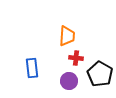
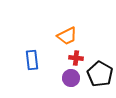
orange trapezoid: rotated 60 degrees clockwise
blue rectangle: moved 8 px up
purple circle: moved 2 px right, 3 px up
